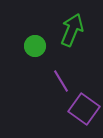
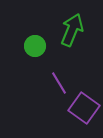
purple line: moved 2 px left, 2 px down
purple square: moved 1 px up
